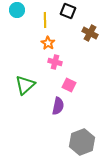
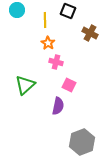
pink cross: moved 1 px right
